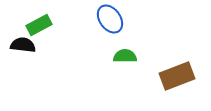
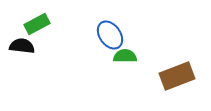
blue ellipse: moved 16 px down
green rectangle: moved 2 px left, 1 px up
black semicircle: moved 1 px left, 1 px down
